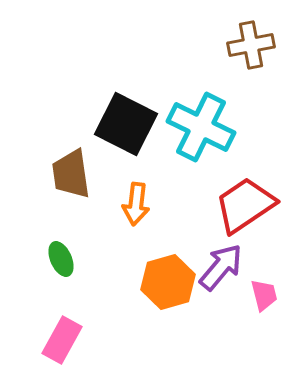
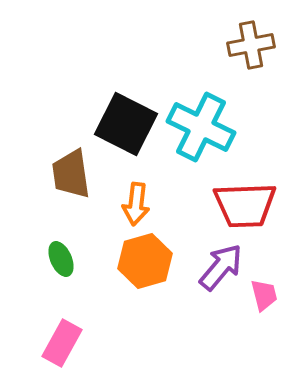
red trapezoid: rotated 148 degrees counterclockwise
orange hexagon: moved 23 px left, 21 px up
pink rectangle: moved 3 px down
